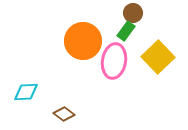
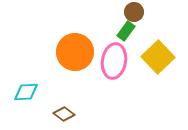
brown circle: moved 1 px right, 1 px up
orange circle: moved 8 px left, 11 px down
